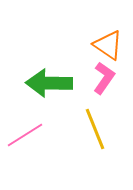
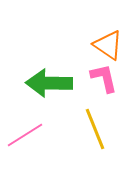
pink L-shape: rotated 48 degrees counterclockwise
